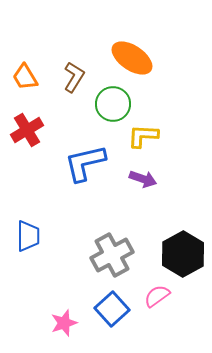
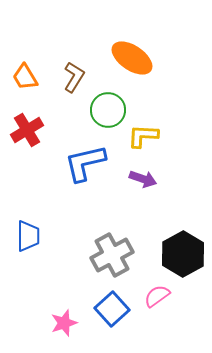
green circle: moved 5 px left, 6 px down
